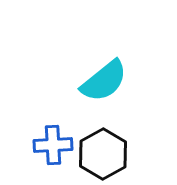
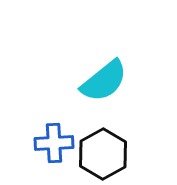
blue cross: moved 1 px right, 2 px up
